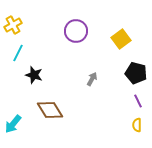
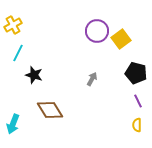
purple circle: moved 21 px right
cyan arrow: rotated 18 degrees counterclockwise
